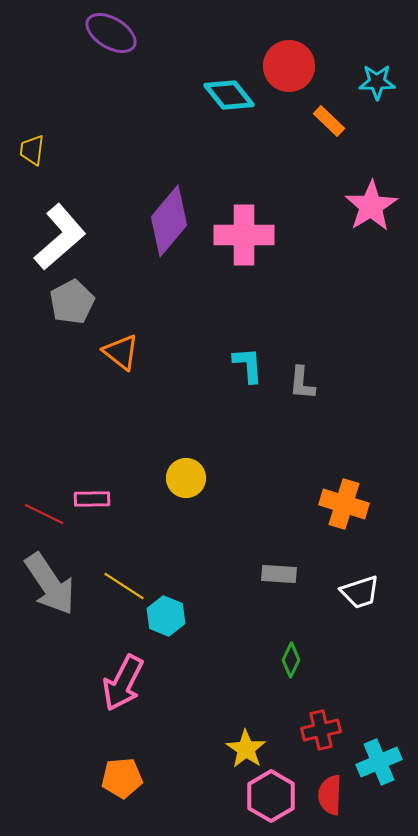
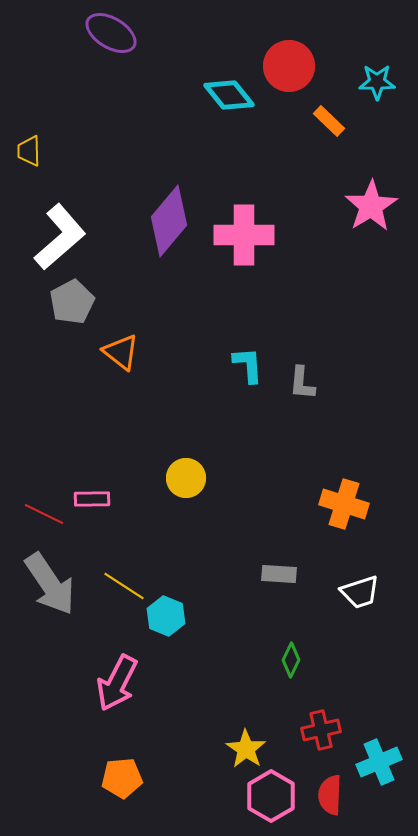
yellow trapezoid: moved 3 px left, 1 px down; rotated 8 degrees counterclockwise
pink arrow: moved 6 px left
